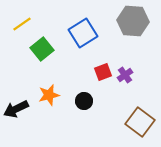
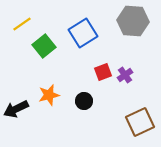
green square: moved 2 px right, 3 px up
brown square: rotated 28 degrees clockwise
